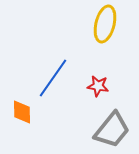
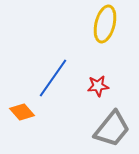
red star: rotated 15 degrees counterclockwise
orange diamond: rotated 40 degrees counterclockwise
gray trapezoid: moved 1 px up
